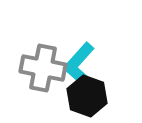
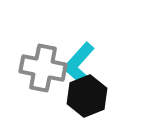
black hexagon: rotated 18 degrees clockwise
